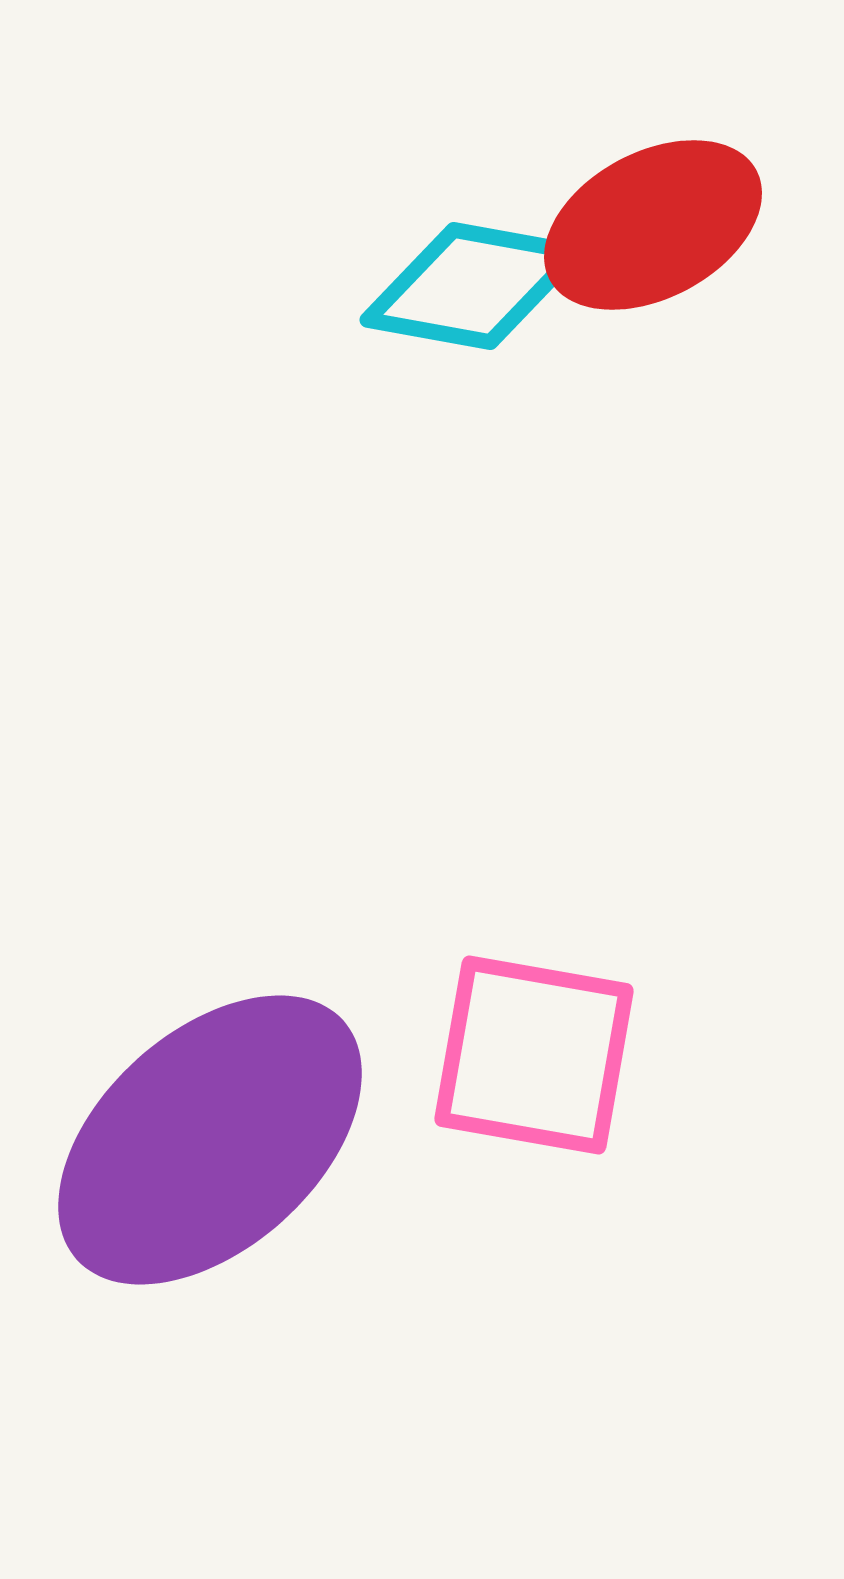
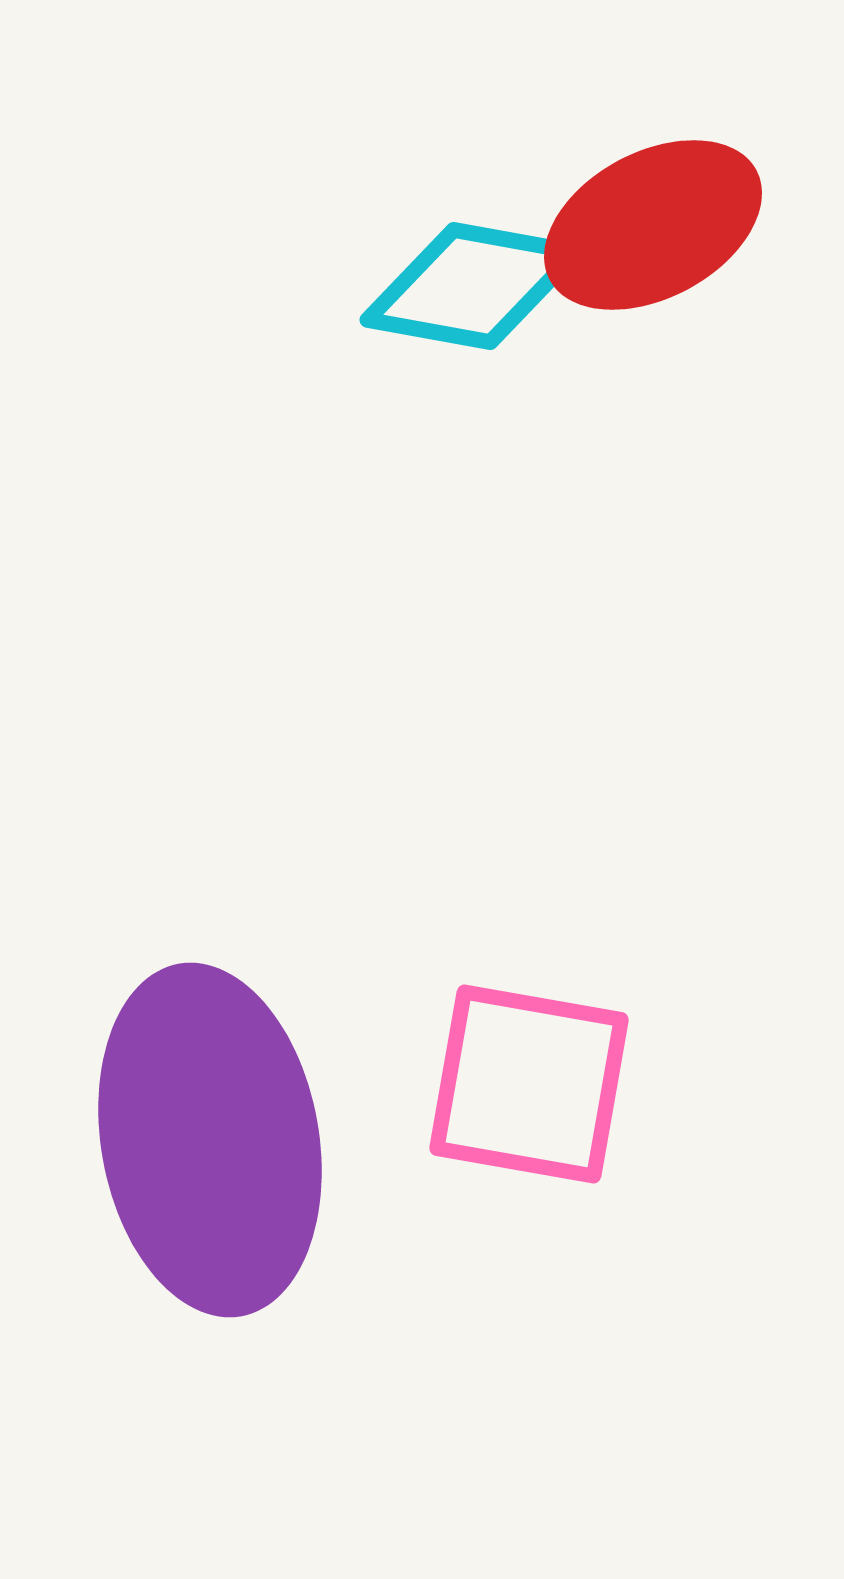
pink square: moved 5 px left, 29 px down
purple ellipse: rotated 58 degrees counterclockwise
